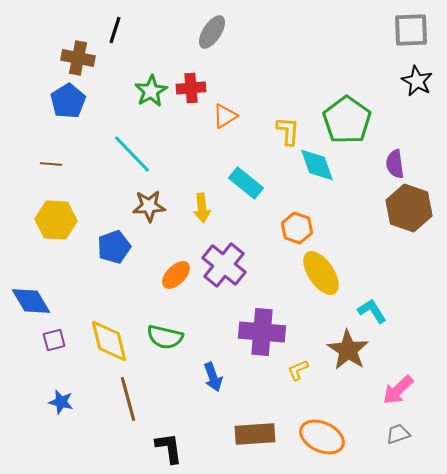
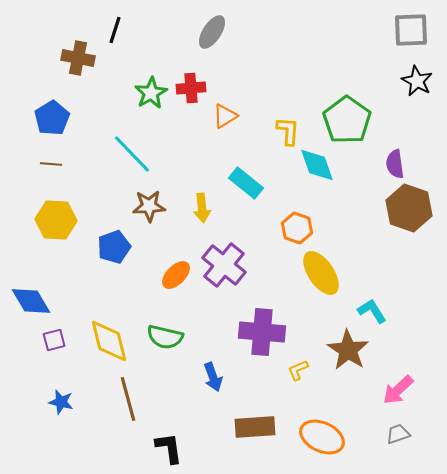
green star at (151, 91): moved 2 px down
blue pentagon at (68, 101): moved 16 px left, 17 px down
brown rectangle at (255, 434): moved 7 px up
